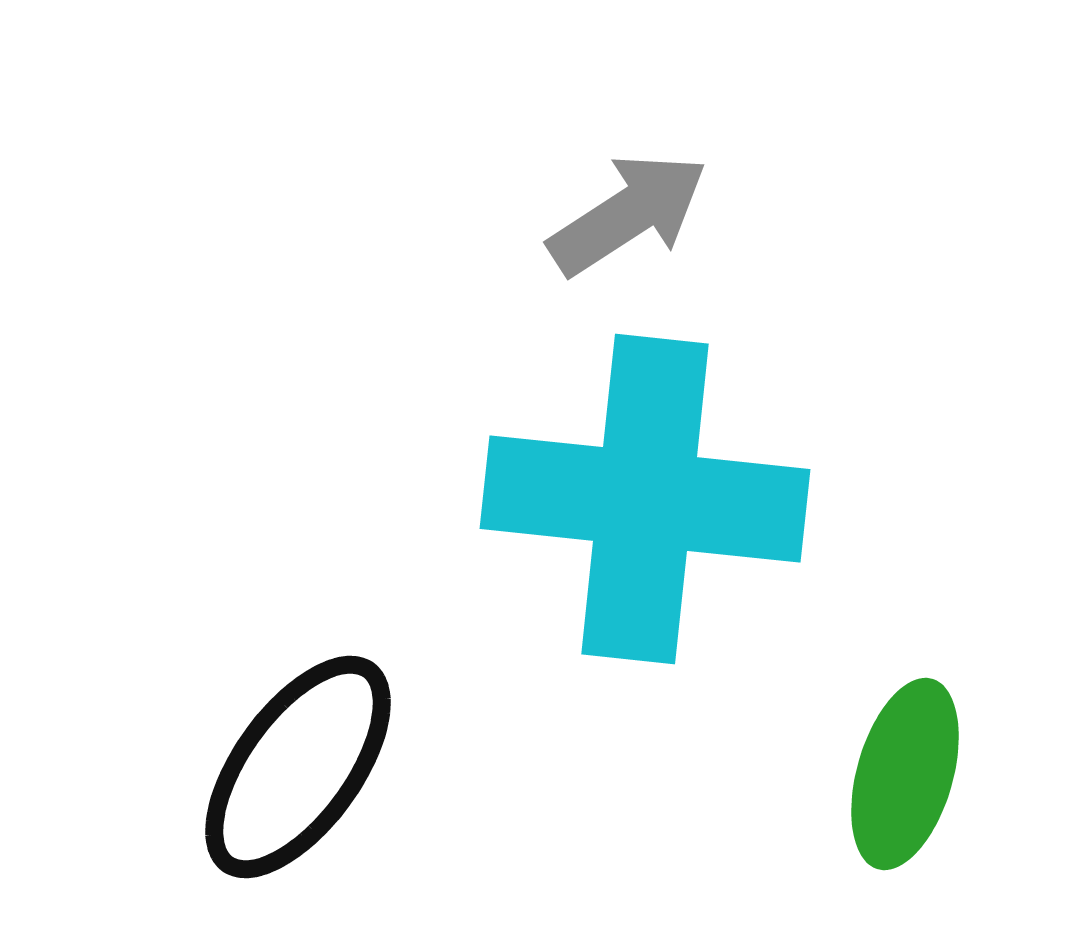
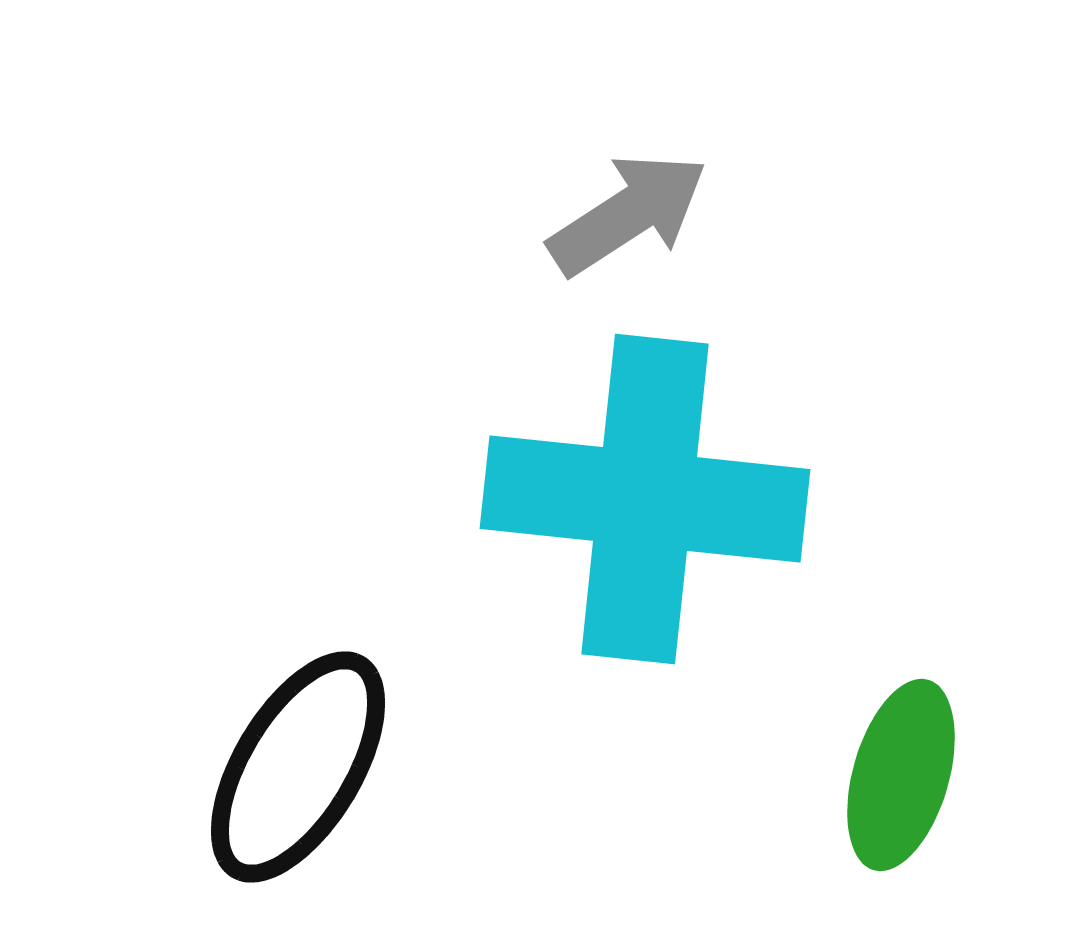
black ellipse: rotated 5 degrees counterclockwise
green ellipse: moved 4 px left, 1 px down
